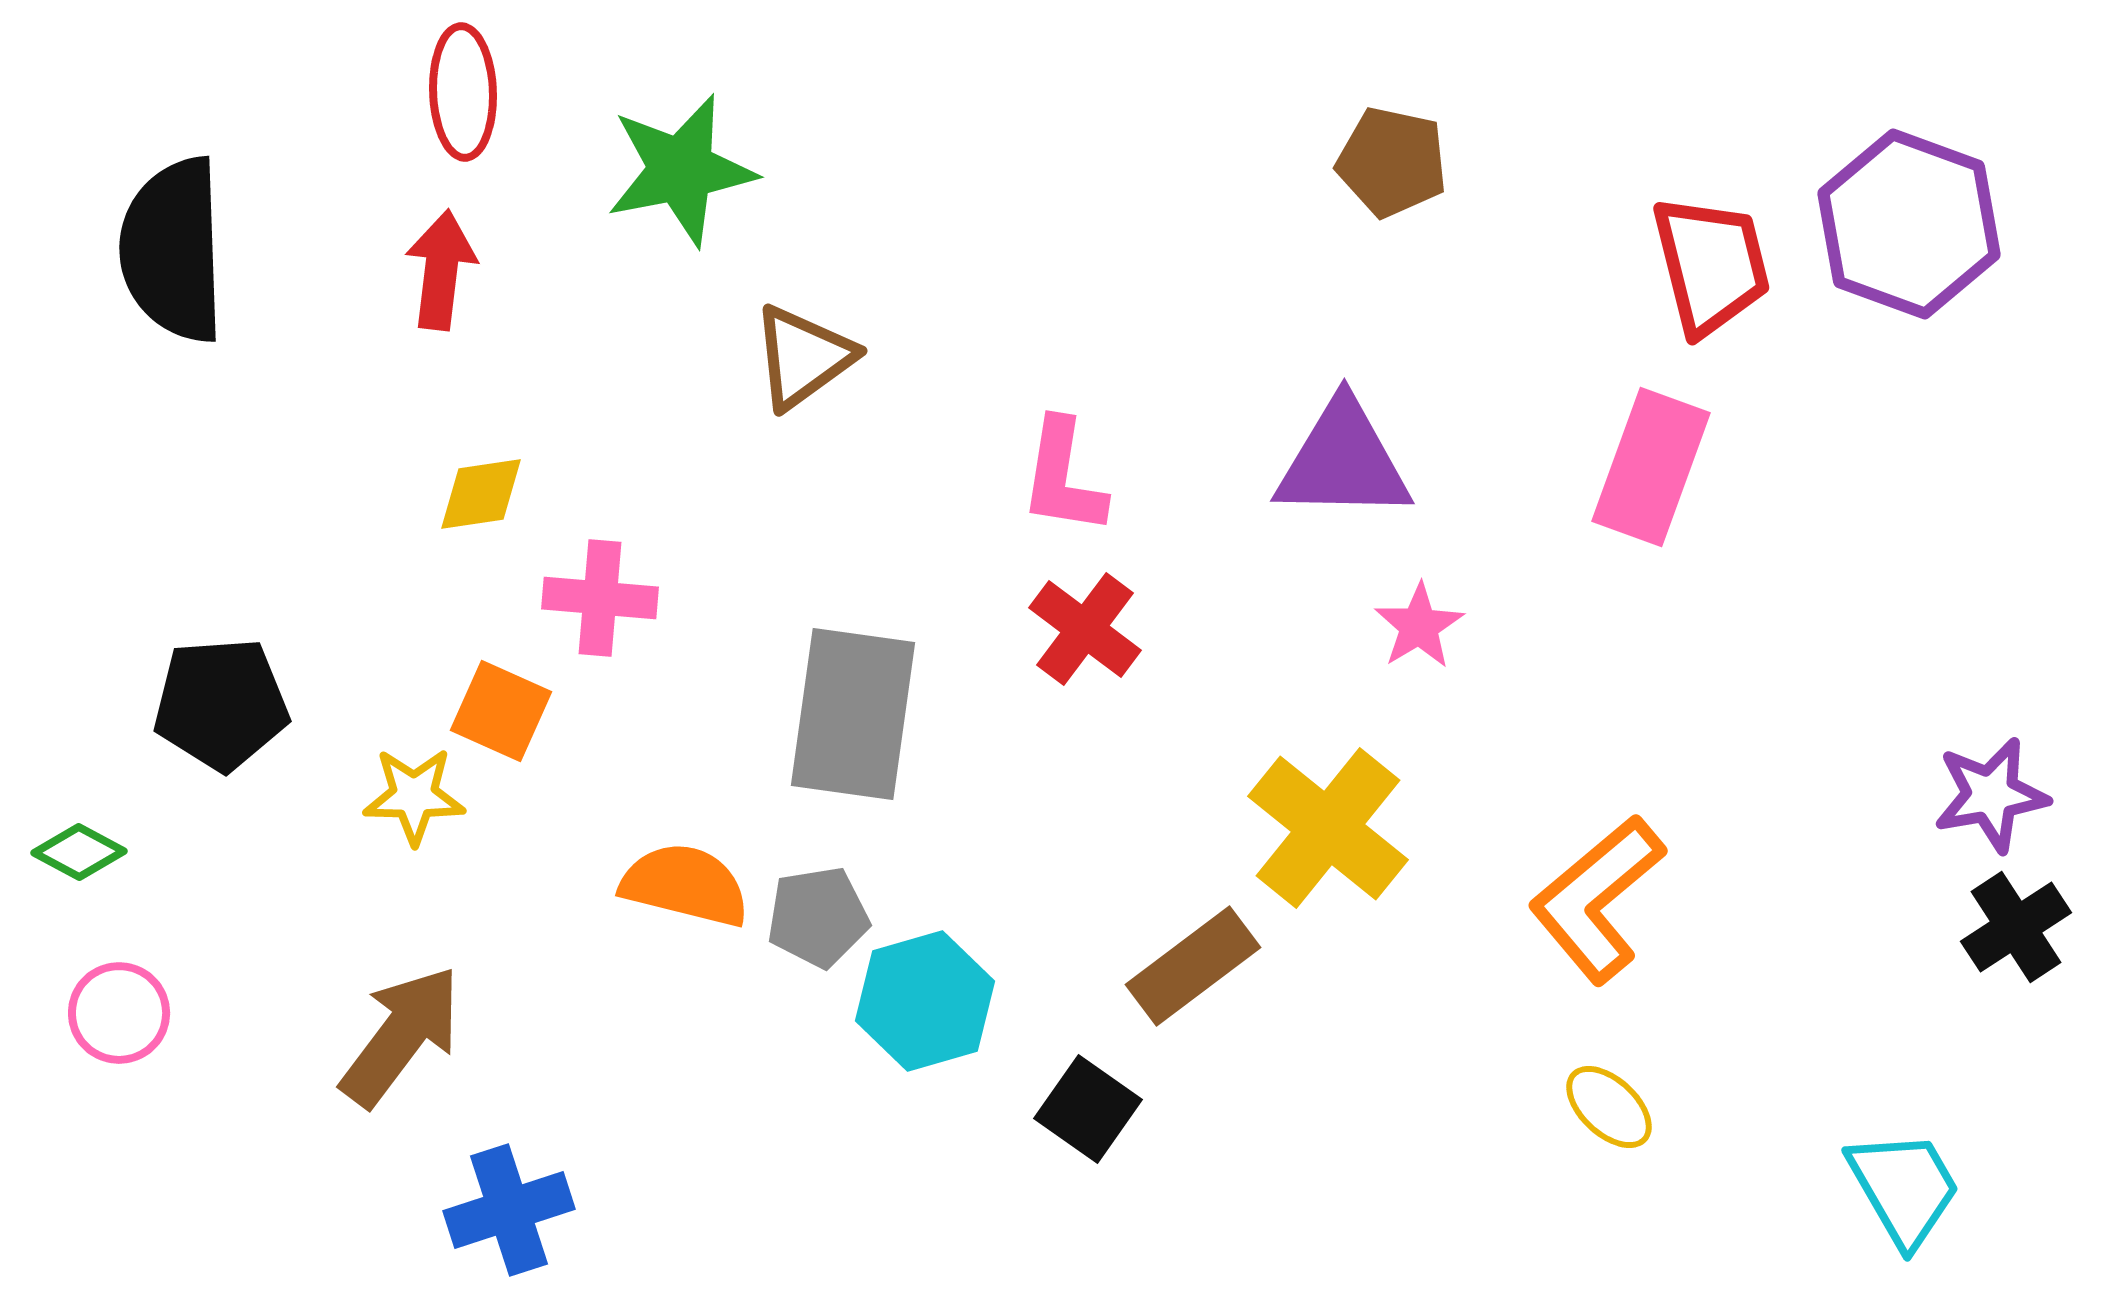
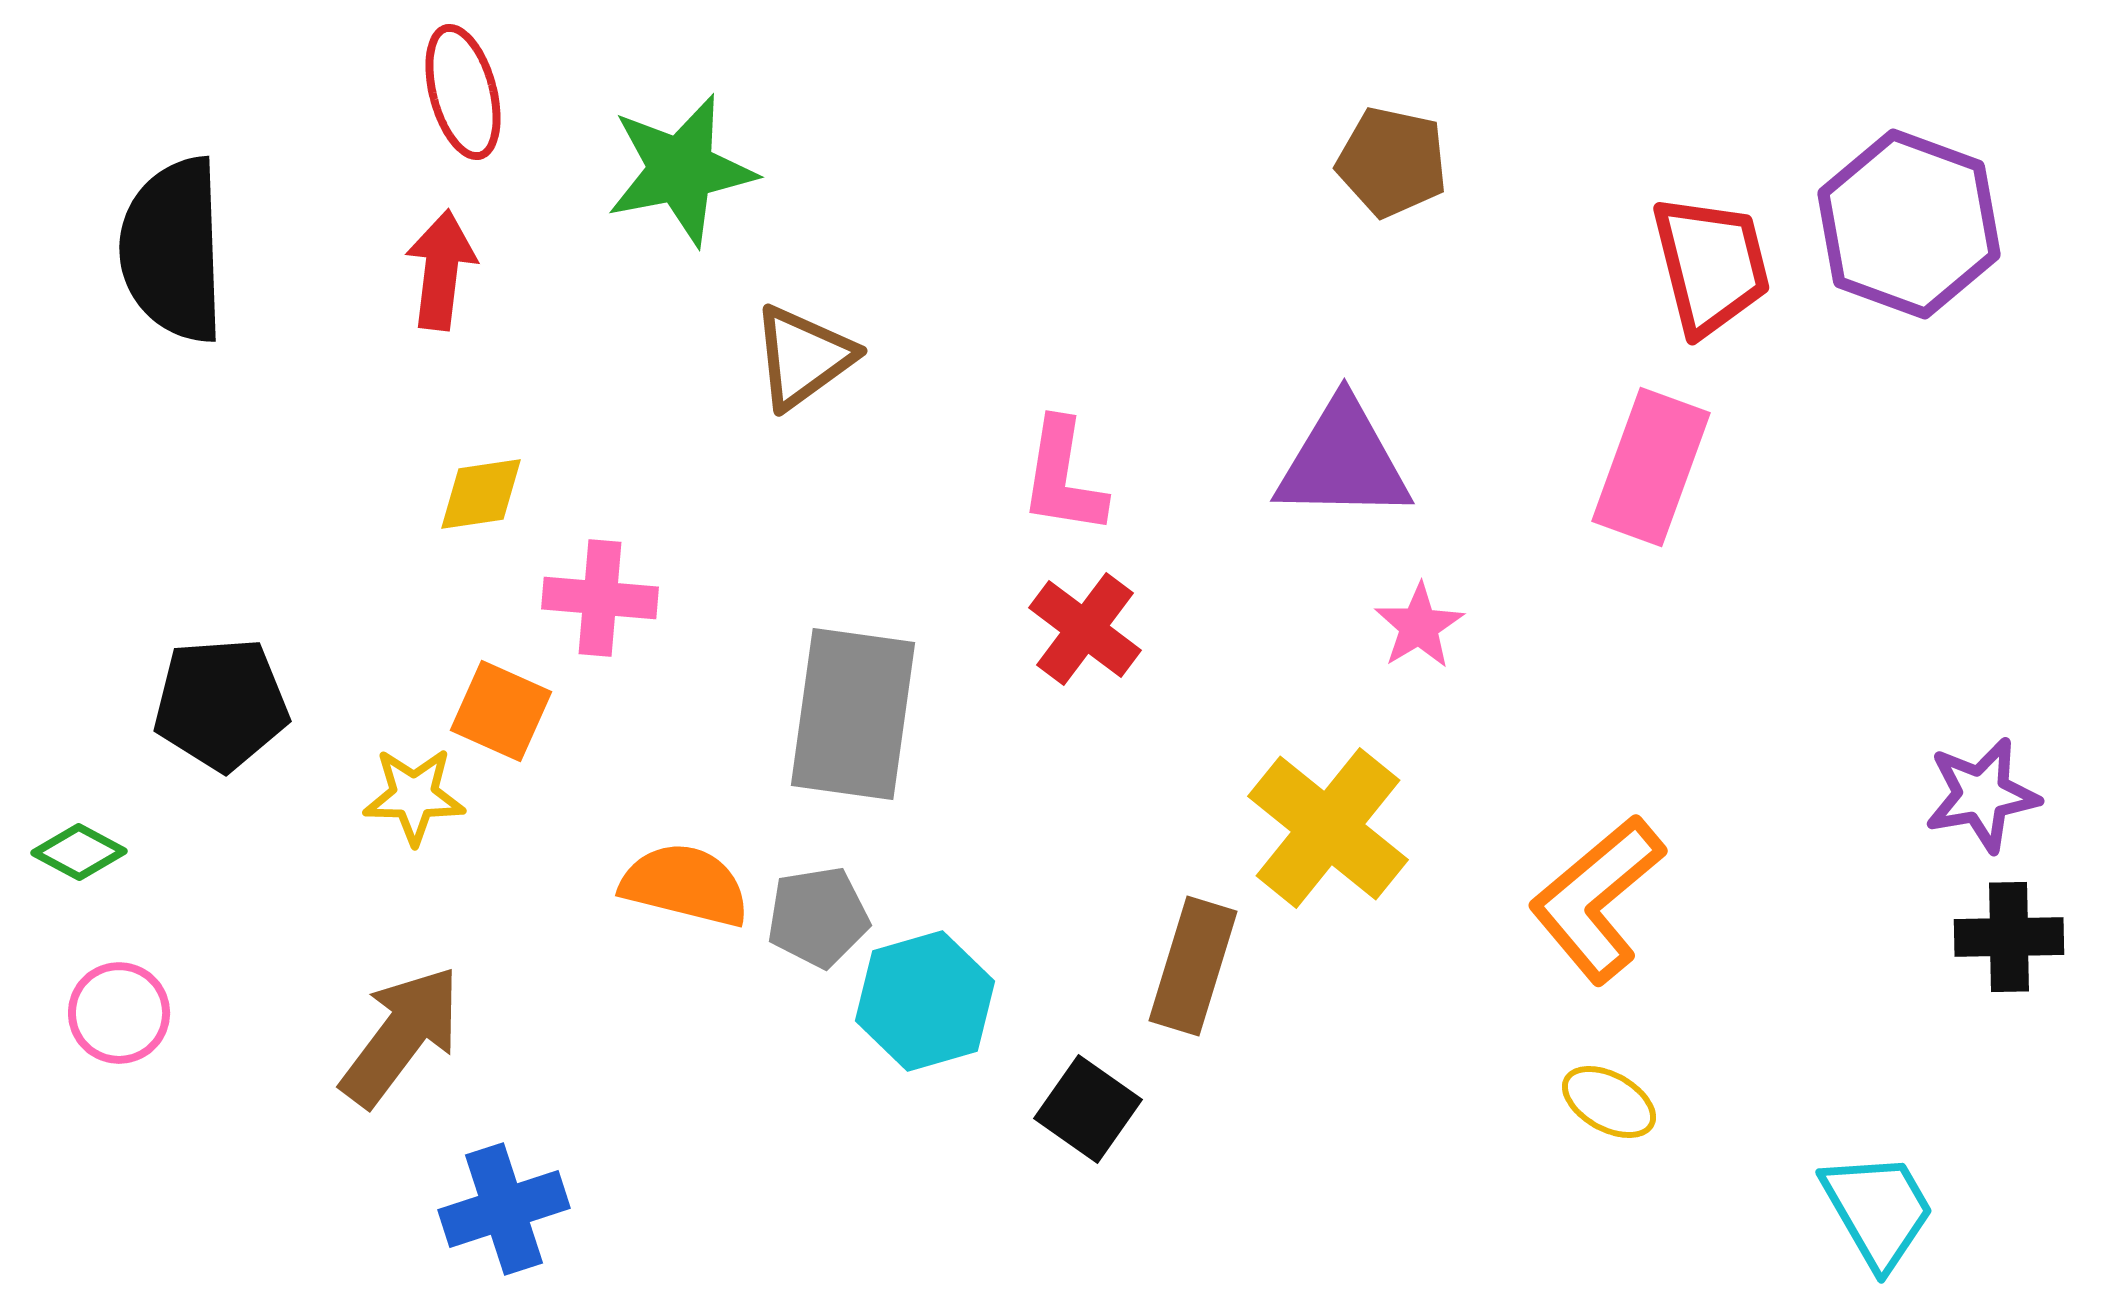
red ellipse: rotated 13 degrees counterclockwise
purple star: moved 9 px left
black cross: moved 7 px left, 10 px down; rotated 32 degrees clockwise
brown rectangle: rotated 36 degrees counterclockwise
yellow ellipse: moved 5 px up; rotated 14 degrees counterclockwise
cyan trapezoid: moved 26 px left, 22 px down
blue cross: moved 5 px left, 1 px up
